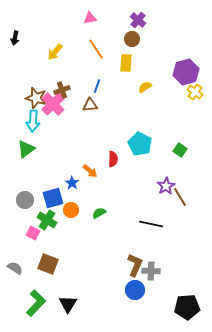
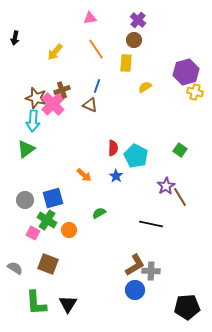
brown circle: moved 2 px right, 1 px down
yellow cross: rotated 21 degrees counterclockwise
brown triangle: rotated 28 degrees clockwise
cyan pentagon: moved 4 px left, 12 px down
red semicircle: moved 11 px up
orange arrow: moved 6 px left, 4 px down
blue star: moved 44 px right, 7 px up
orange circle: moved 2 px left, 20 px down
brown L-shape: rotated 35 degrees clockwise
green L-shape: rotated 132 degrees clockwise
